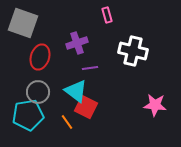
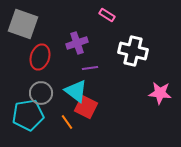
pink rectangle: rotated 42 degrees counterclockwise
gray square: moved 1 px down
gray circle: moved 3 px right, 1 px down
pink star: moved 5 px right, 12 px up
